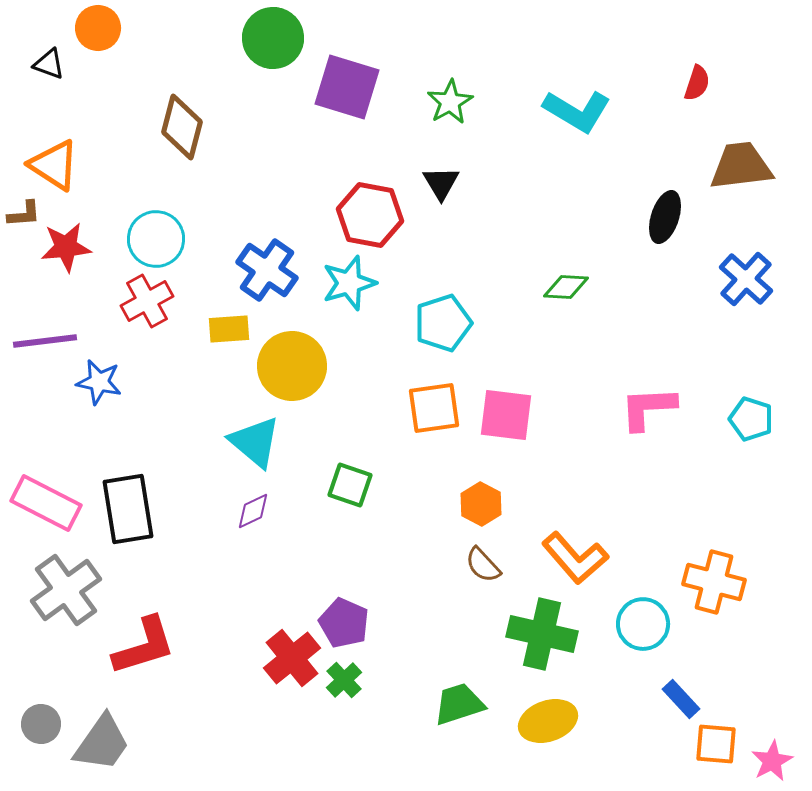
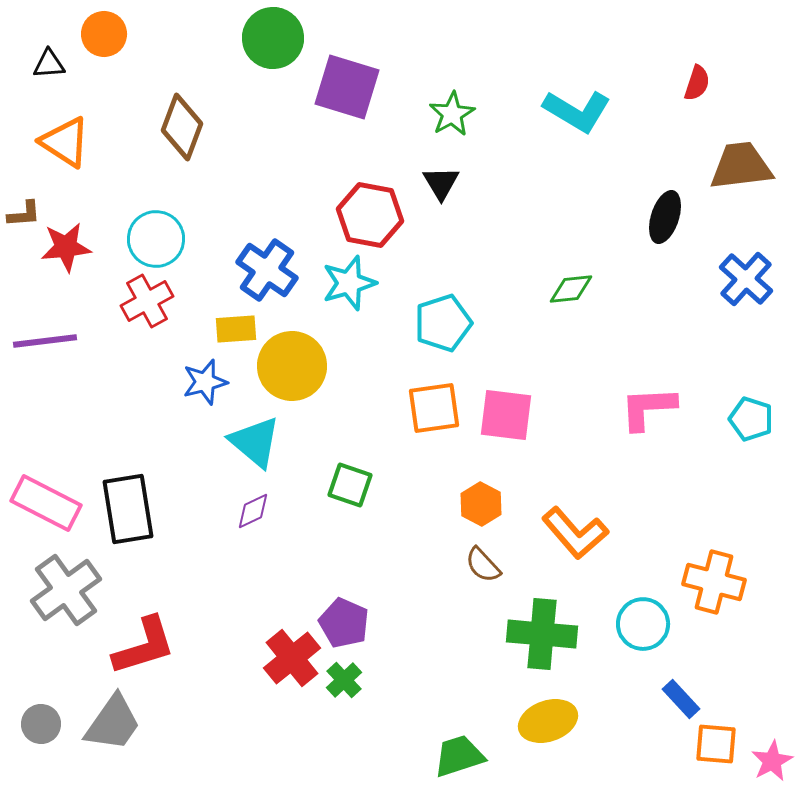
orange circle at (98, 28): moved 6 px right, 6 px down
black triangle at (49, 64): rotated 24 degrees counterclockwise
green star at (450, 102): moved 2 px right, 12 px down
brown diamond at (182, 127): rotated 6 degrees clockwise
orange triangle at (54, 165): moved 11 px right, 23 px up
green diamond at (566, 287): moved 5 px right, 2 px down; rotated 9 degrees counterclockwise
yellow rectangle at (229, 329): moved 7 px right
blue star at (99, 382): moved 106 px right; rotated 27 degrees counterclockwise
orange L-shape at (575, 558): moved 25 px up
green cross at (542, 634): rotated 8 degrees counterclockwise
green trapezoid at (459, 704): moved 52 px down
gray trapezoid at (102, 743): moved 11 px right, 20 px up
